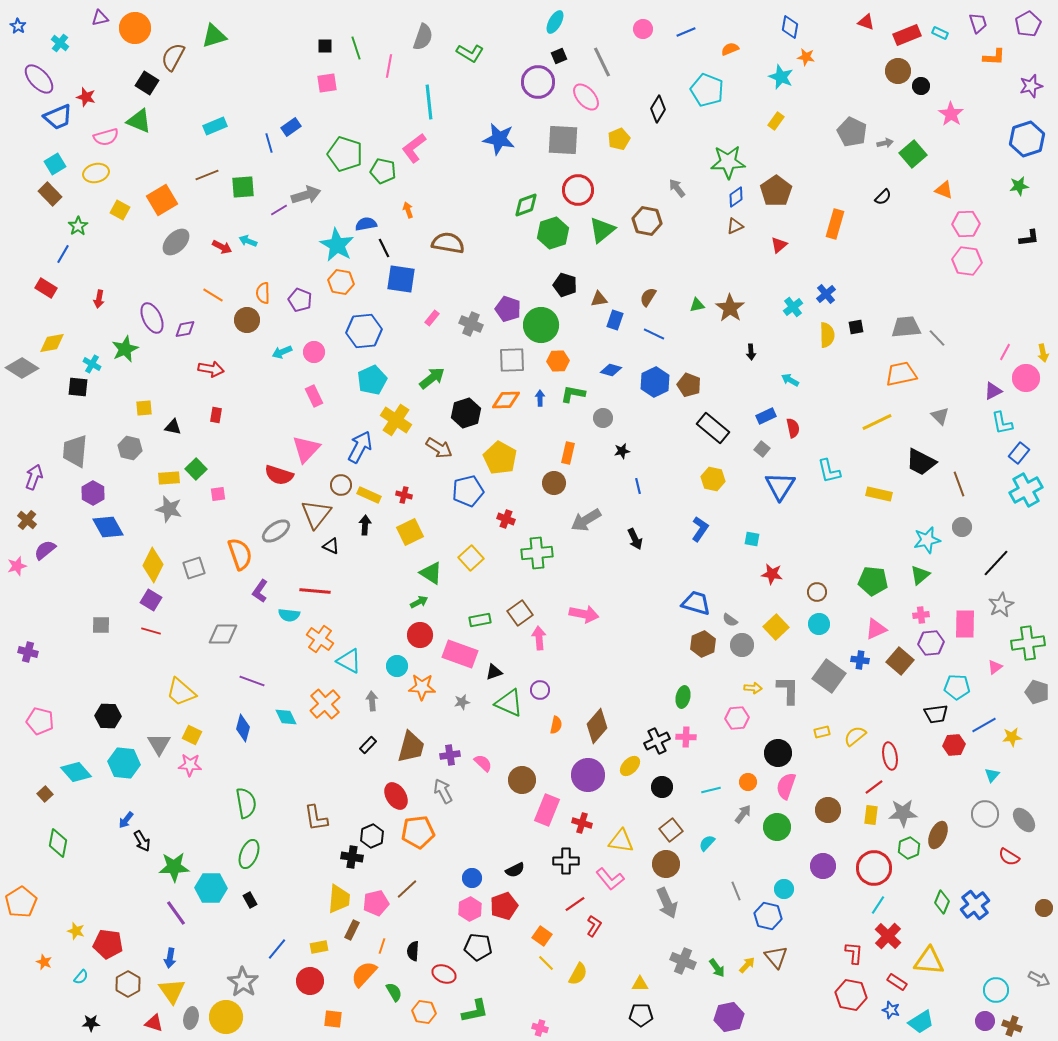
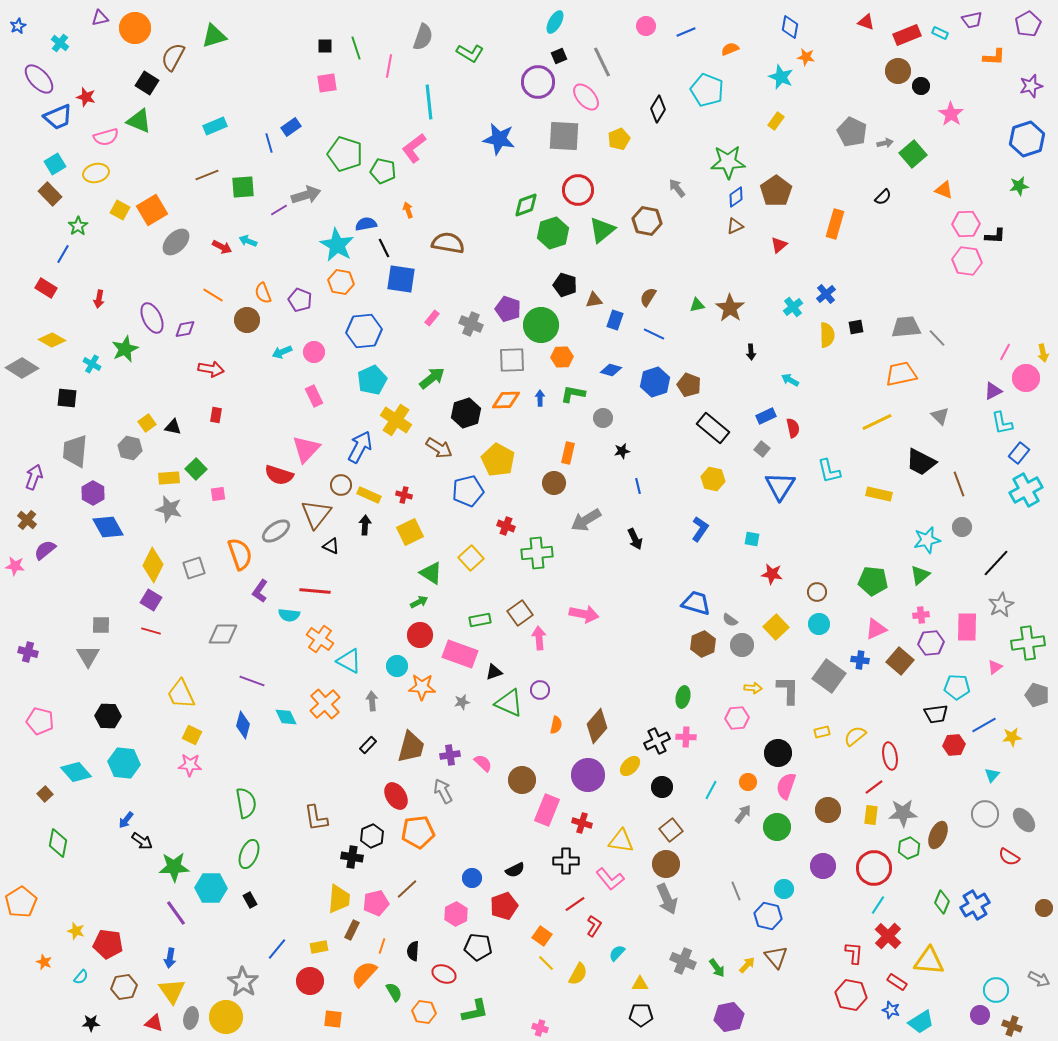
purple trapezoid at (978, 23): moved 6 px left, 3 px up; rotated 95 degrees clockwise
blue star at (18, 26): rotated 14 degrees clockwise
pink circle at (643, 29): moved 3 px right, 3 px up
gray square at (563, 140): moved 1 px right, 4 px up
orange square at (162, 200): moved 10 px left, 10 px down
black L-shape at (1029, 238): moved 34 px left, 2 px up; rotated 10 degrees clockwise
orange semicircle at (263, 293): rotated 20 degrees counterclockwise
brown triangle at (599, 299): moved 5 px left, 1 px down
yellow diamond at (52, 343): moved 3 px up; rotated 40 degrees clockwise
orange hexagon at (558, 361): moved 4 px right, 4 px up
blue hexagon at (655, 382): rotated 8 degrees clockwise
black square at (78, 387): moved 11 px left, 11 px down
yellow square at (144, 408): moved 3 px right, 15 px down; rotated 30 degrees counterclockwise
yellow pentagon at (500, 458): moved 2 px left, 2 px down
red cross at (506, 519): moved 7 px down
pink star at (17, 566): moved 2 px left; rotated 24 degrees clockwise
pink rectangle at (965, 624): moved 2 px right, 3 px down
yellow trapezoid at (181, 692): moved 2 px down; rotated 24 degrees clockwise
gray pentagon at (1037, 692): moved 3 px down
blue diamond at (243, 728): moved 3 px up
gray triangle at (159, 744): moved 71 px left, 88 px up
cyan line at (711, 790): rotated 48 degrees counterclockwise
black arrow at (142, 841): rotated 25 degrees counterclockwise
cyan semicircle at (707, 843): moved 90 px left, 110 px down
gray arrow at (667, 903): moved 4 px up
blue cross at (975, 905): rotated 8 degrees clockwise
pink hexagon at (470, 909): moved 14 px left, 5 px down
brown hexagon at (128, 984): moved 4 px left, 3 px down; rotated 20 degrees clockwise
purple circle at (985, 1021): moved 5 px left, 6 px up
